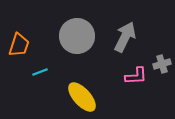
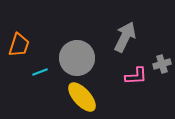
gray circle: moved 22 px down
